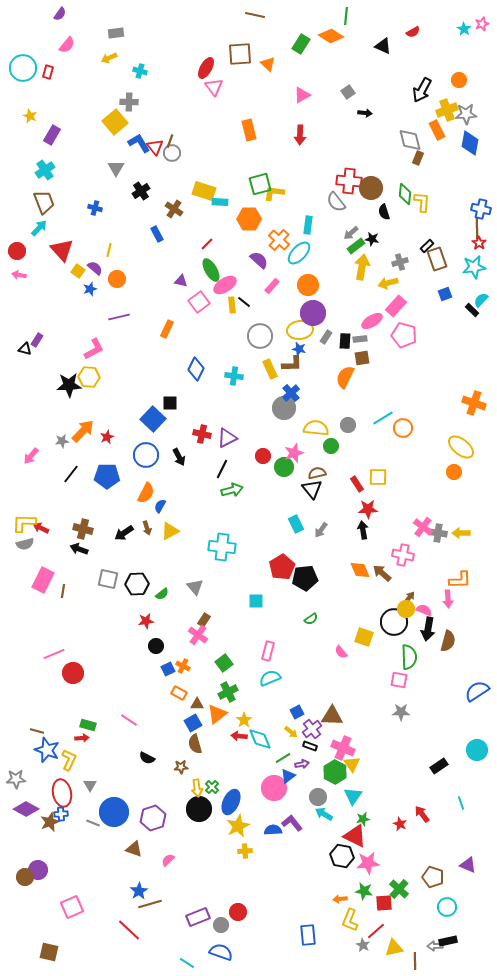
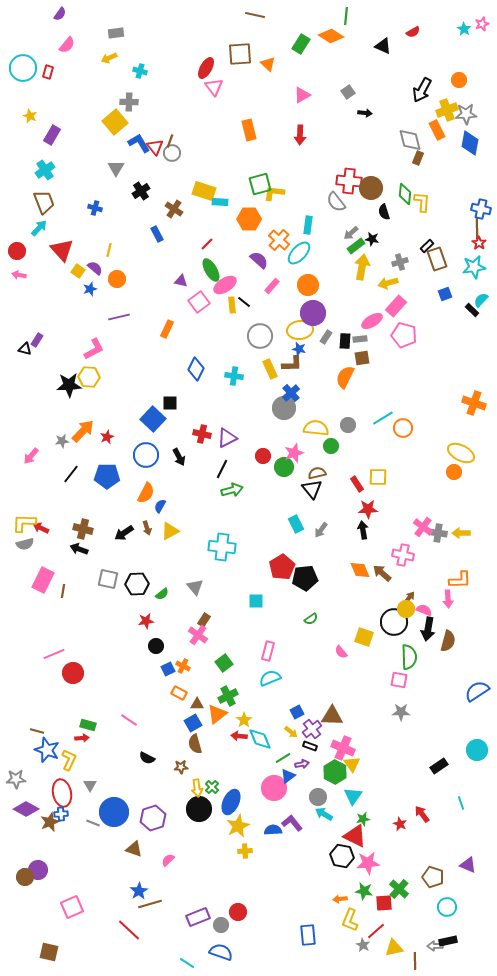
yellow ellipse at (461, 447): moved 6 px down; rotated 12 degrees counterclockwise
green cross at (228, 692): moved 4 px down
